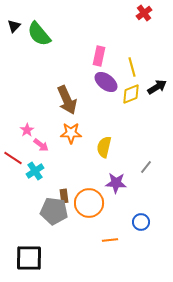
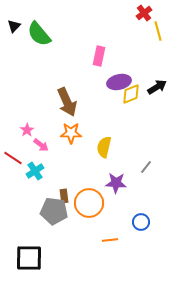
yellow line: moved 26 px right, 36 px up
purple ellipse: moved 13 px right; rotated 50 degrees counterclockwise
brown arrow: moved 2 px down
